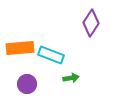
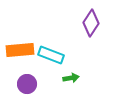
orange rectangle: moved 2 px down
